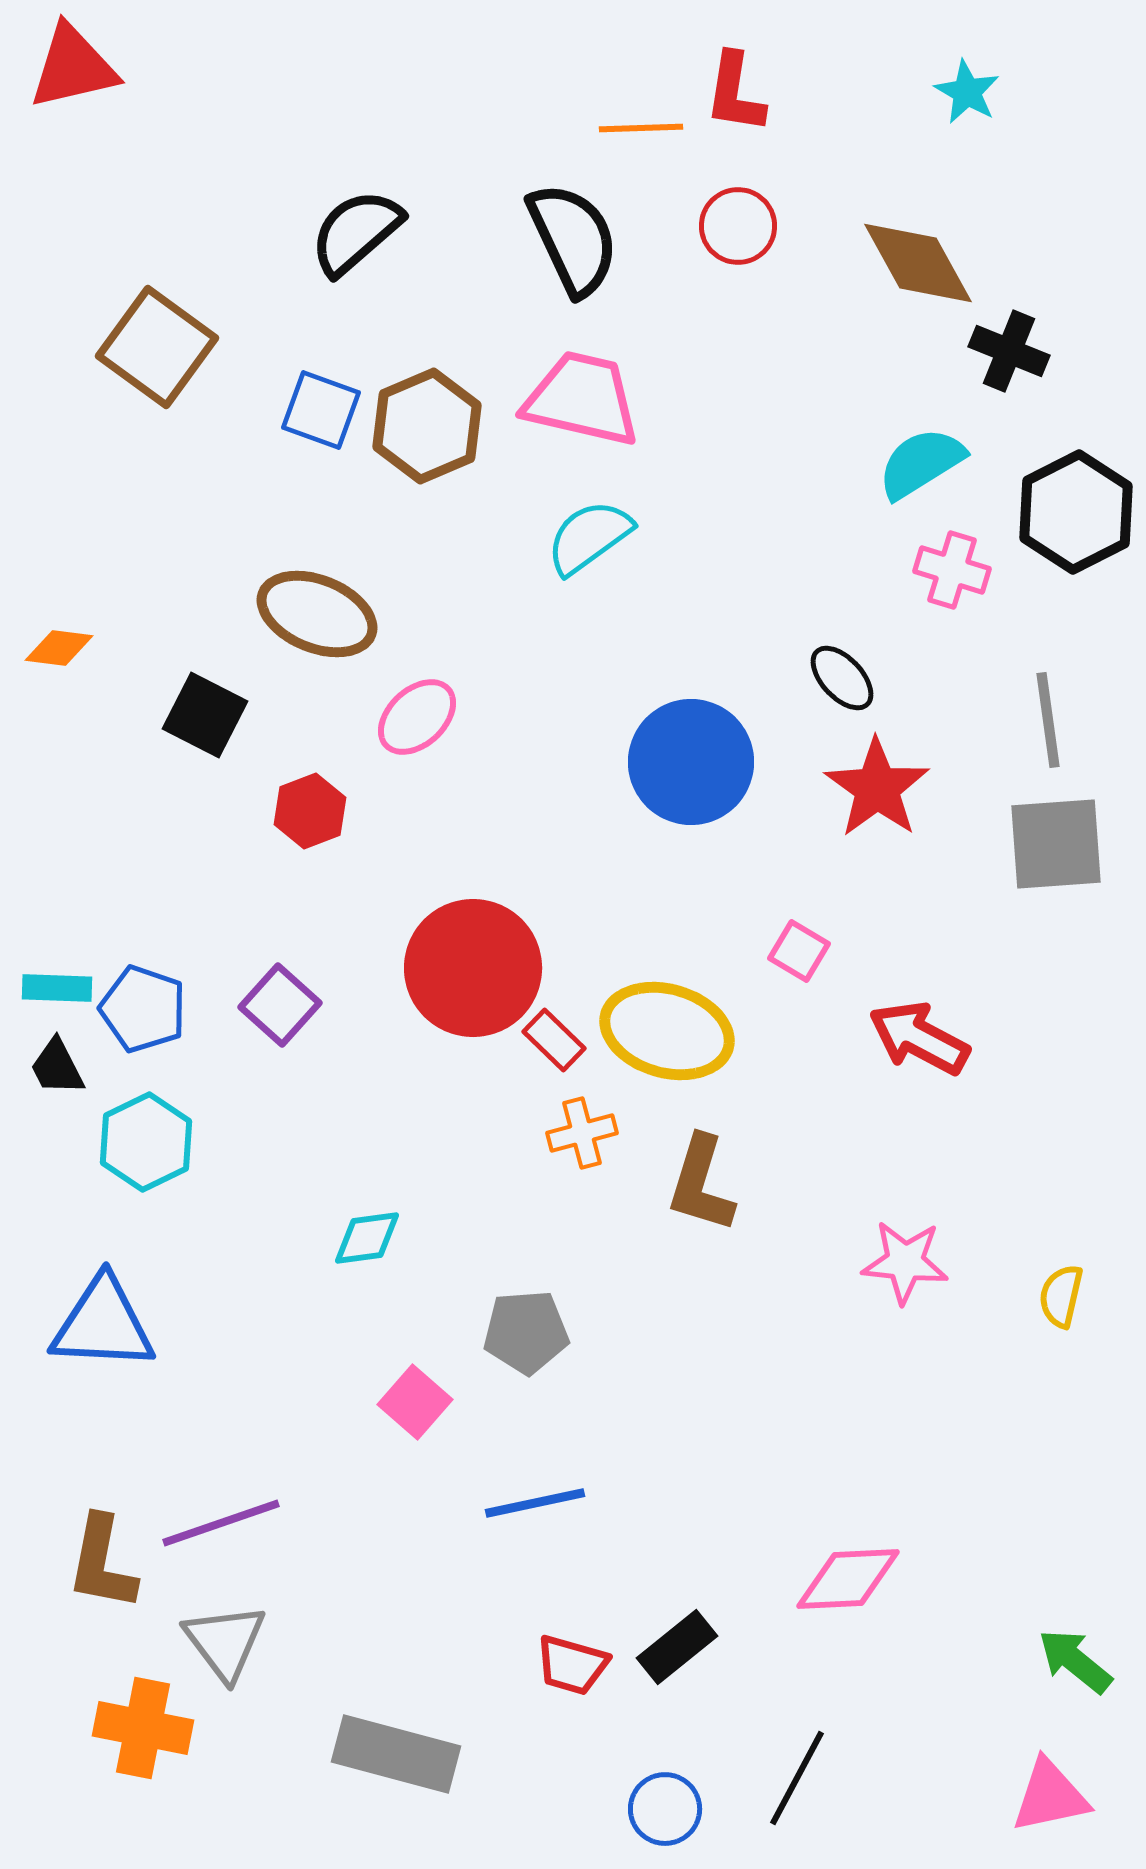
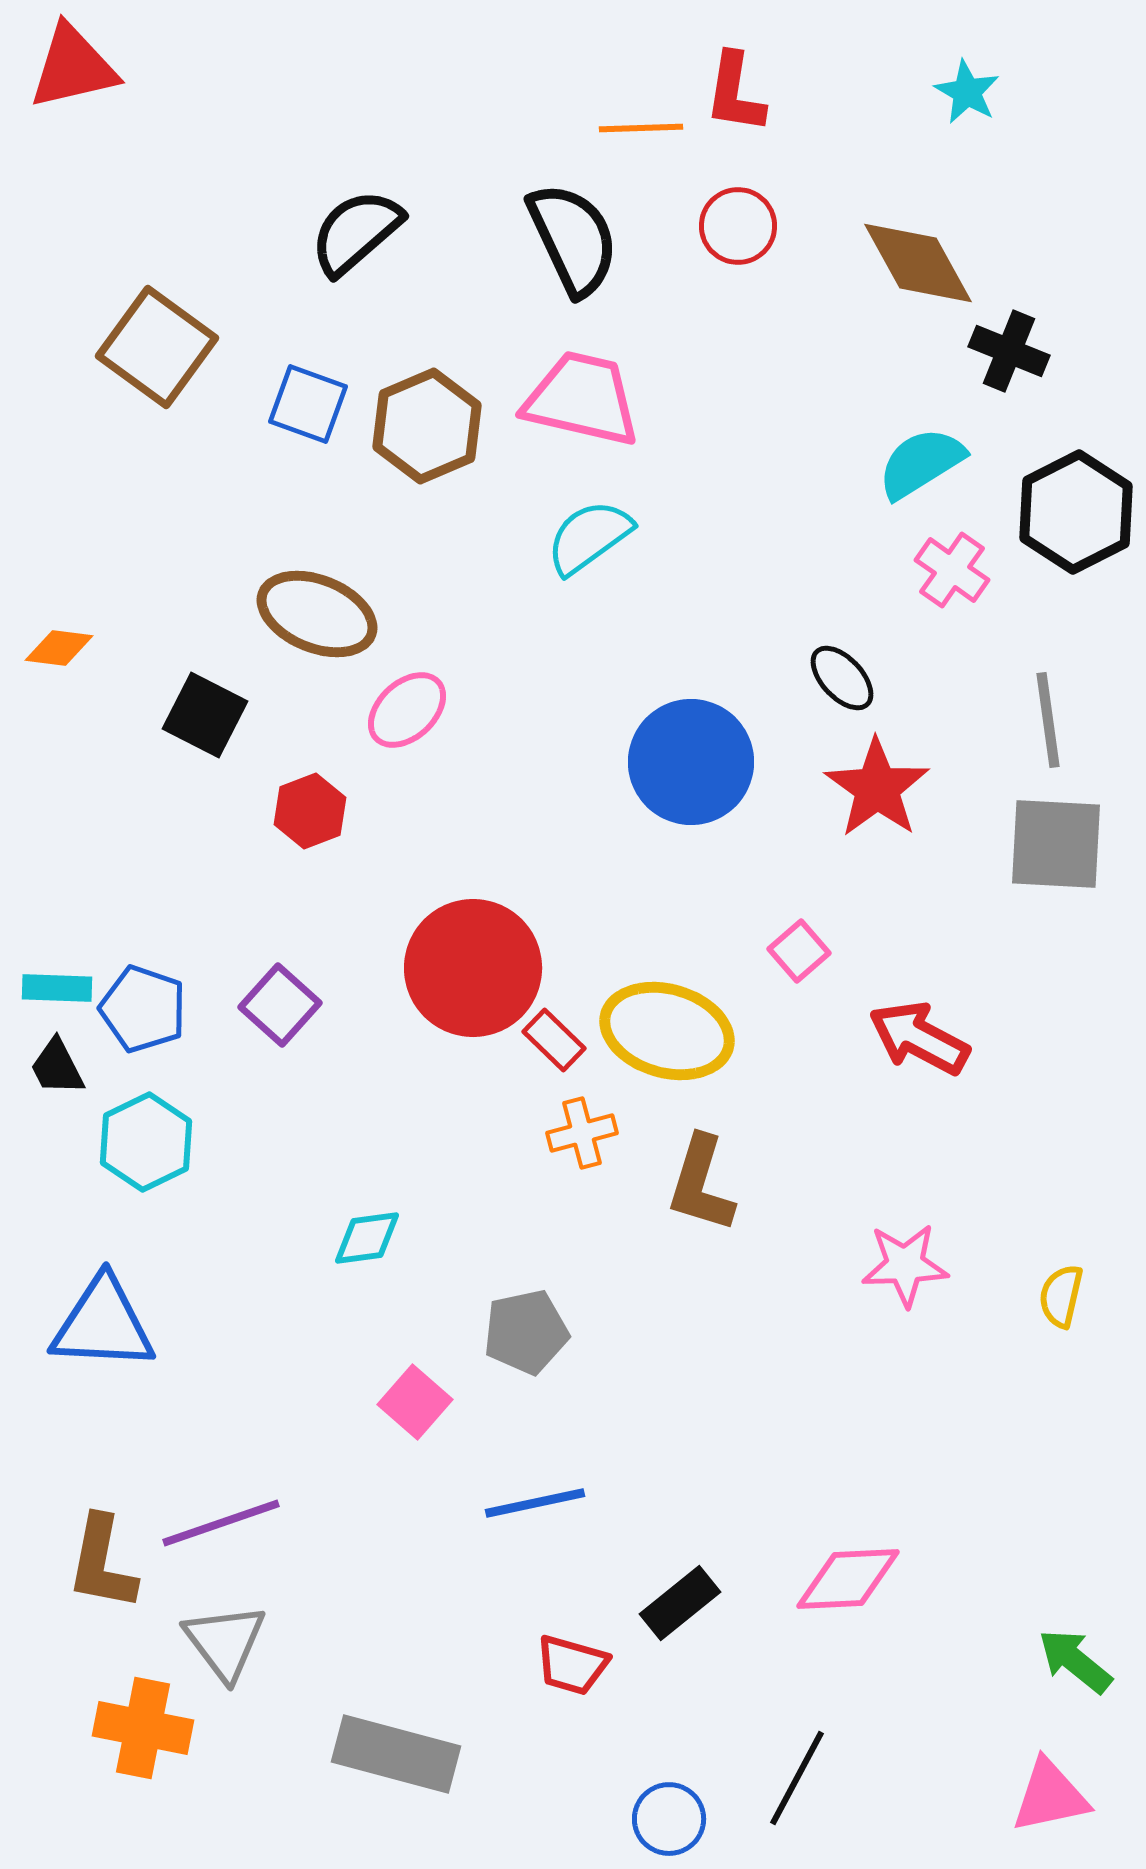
blue square at (321, 410): moved 13 px left, 6 px up
pink cross at (952, 570): rotated 18 degrees clockwise
pink ellipse at (417, 717): moved 10 px left, 7 px up
gray square at (1056, 844): rotated 7 degrees clockwise
pink square at (799, 951): rotated 18 degrees clockwise
pink star at (905, 1262): moved 3 px down; rotated 8 degrees counterclockwise
gray pentagon at (526, 1332): rotated 8 degrees counterclockwise
black rectangle at (677, 1647): moved 3 px right, 44 px up
blue circle at (665, 1809): moved 4 px right, 10 px down
